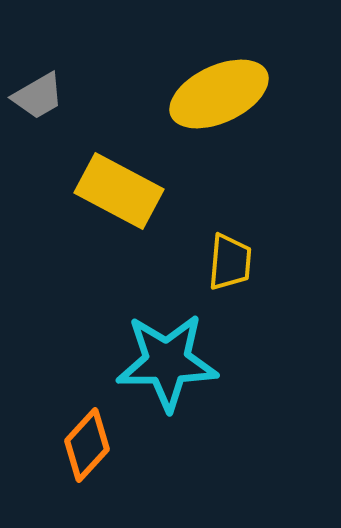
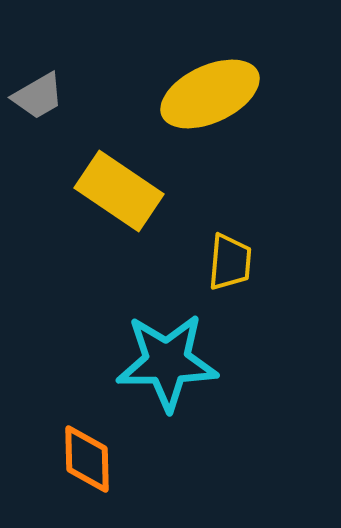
yellow ellipse: moved 9 px left
yellow rectangle: rotated 6 degrees clockwise
orange diamond: moved 14 px down; rotated 44 degrees counterclockwise
